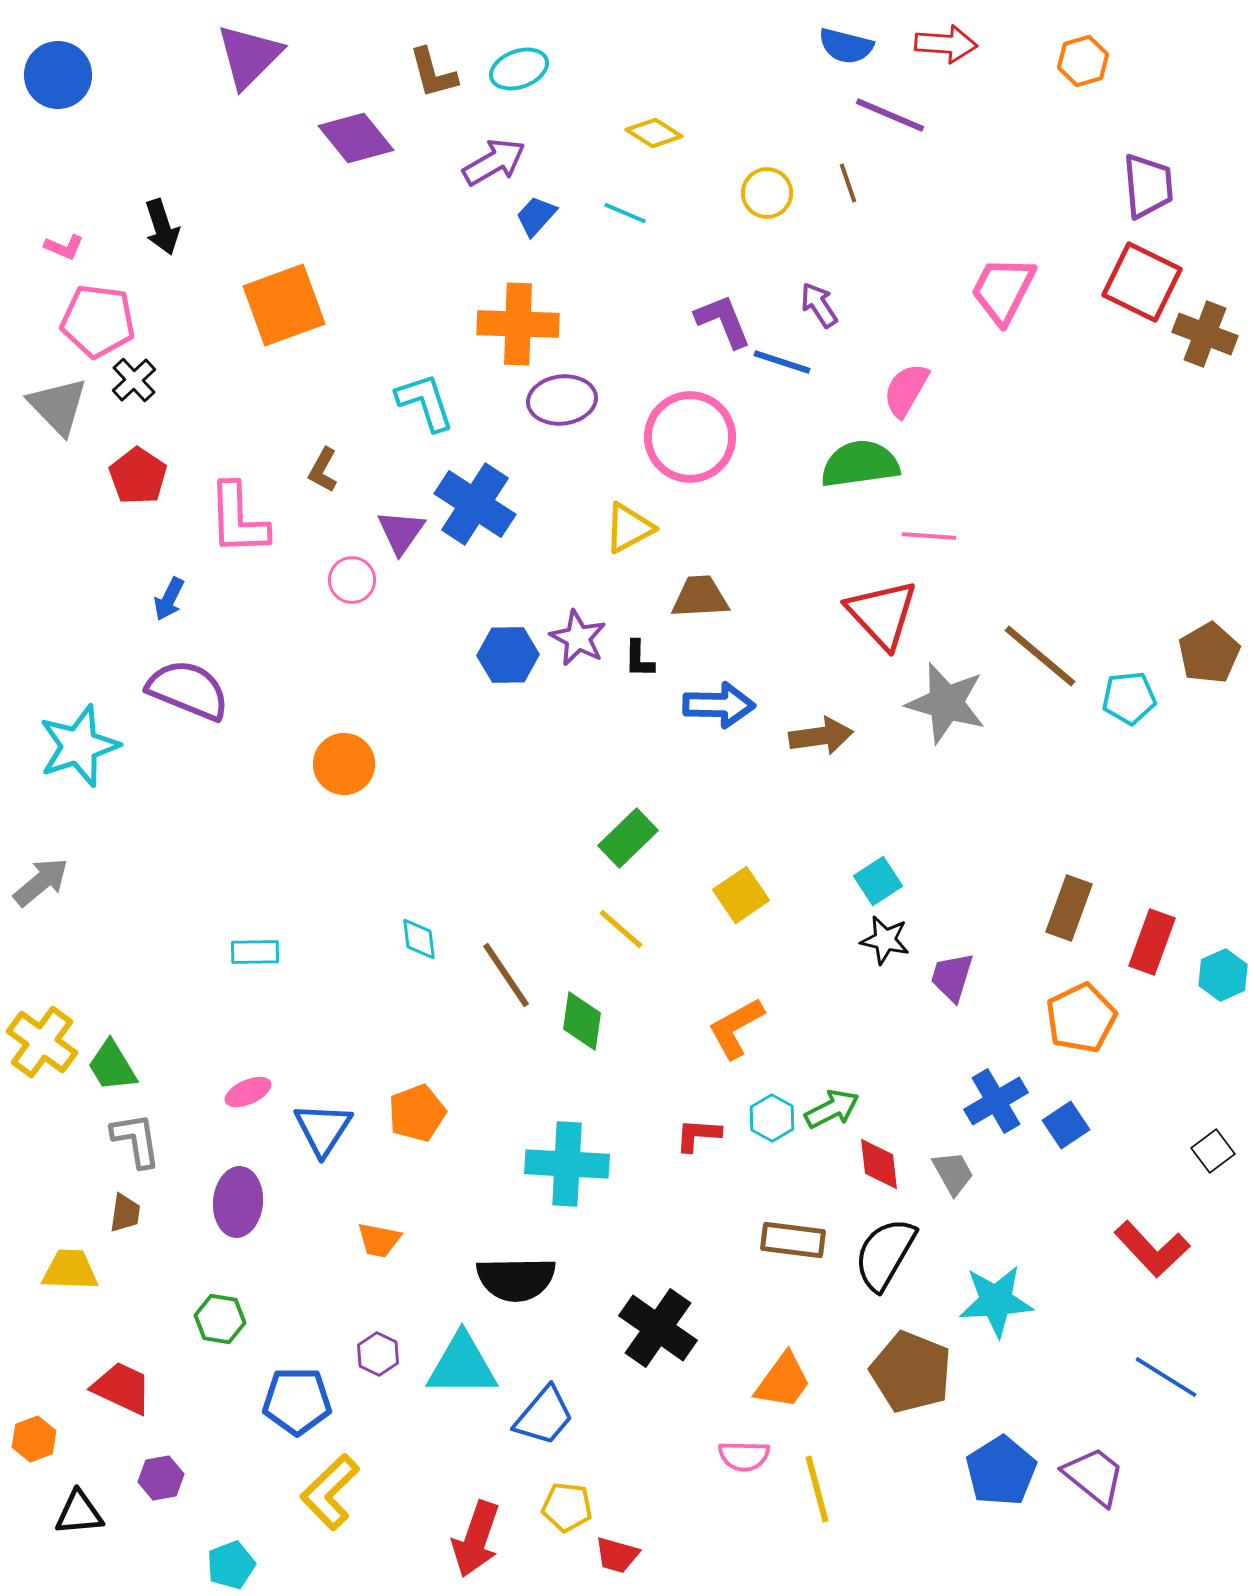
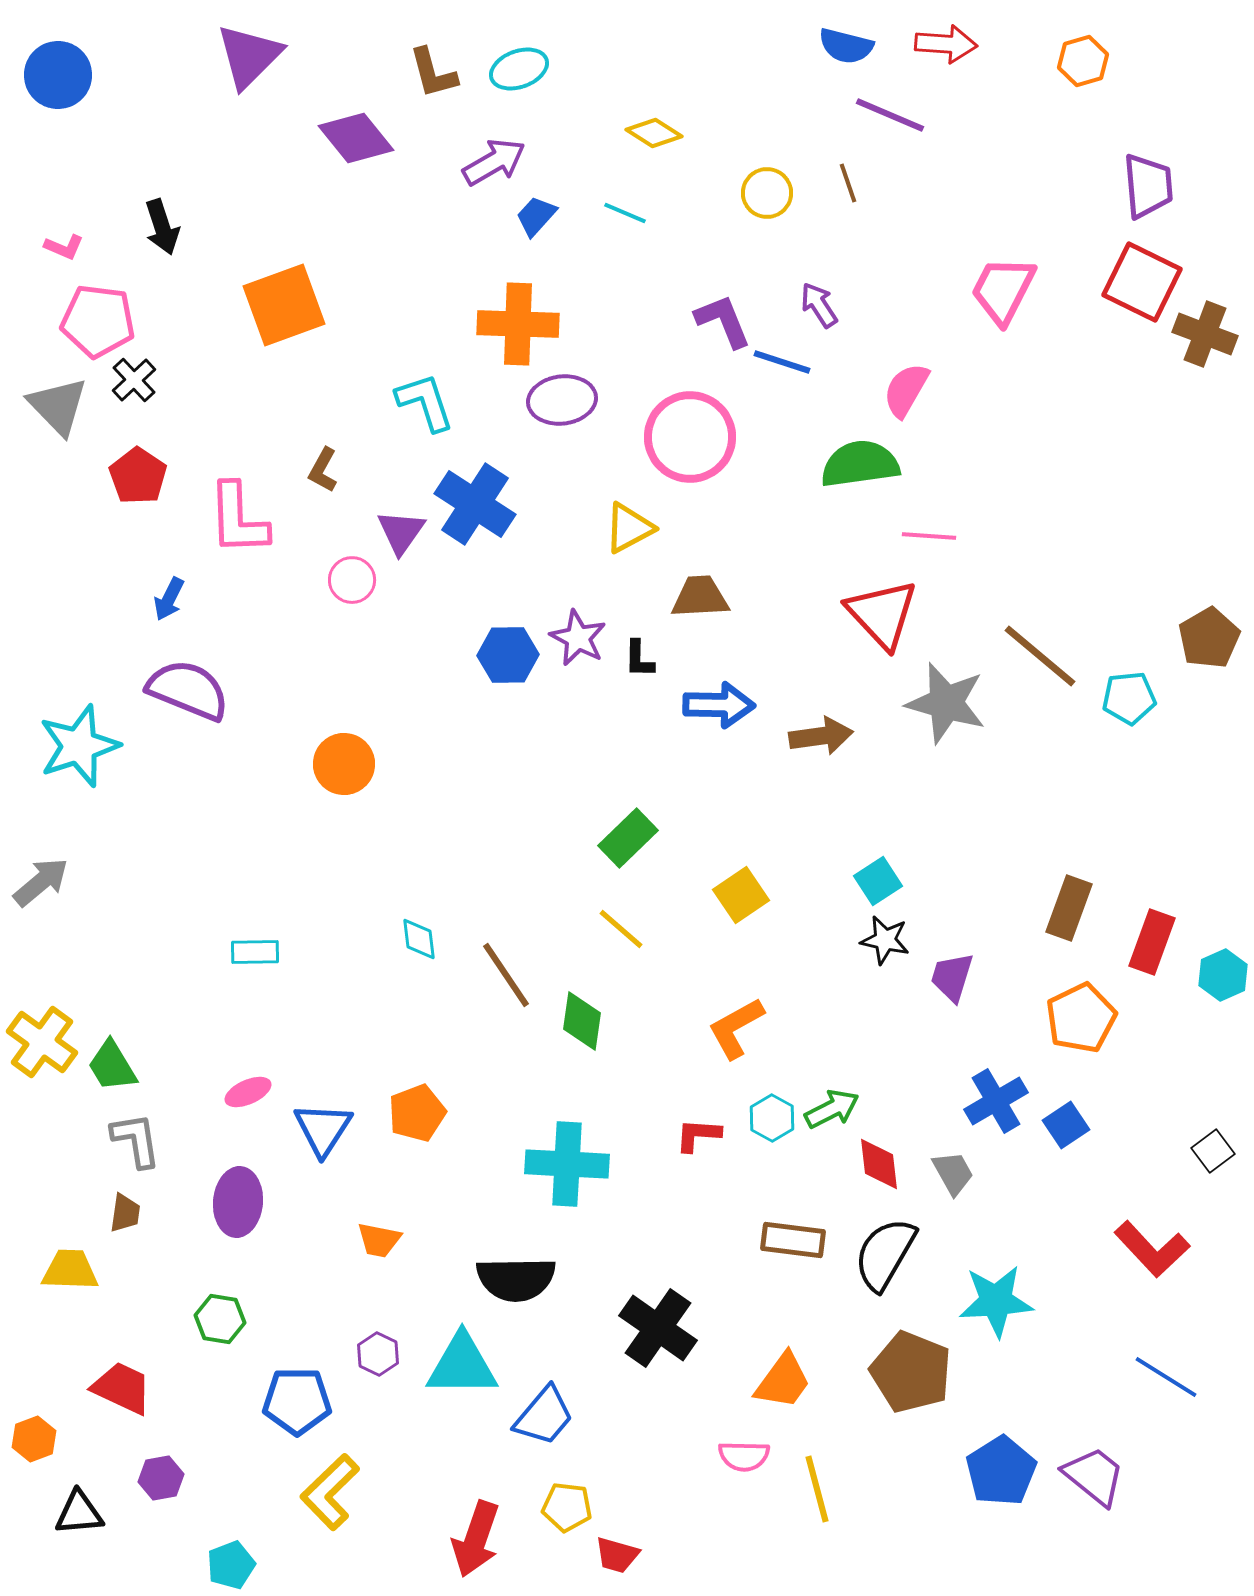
brown pentagon at (1209, 653): moved 15 px up
